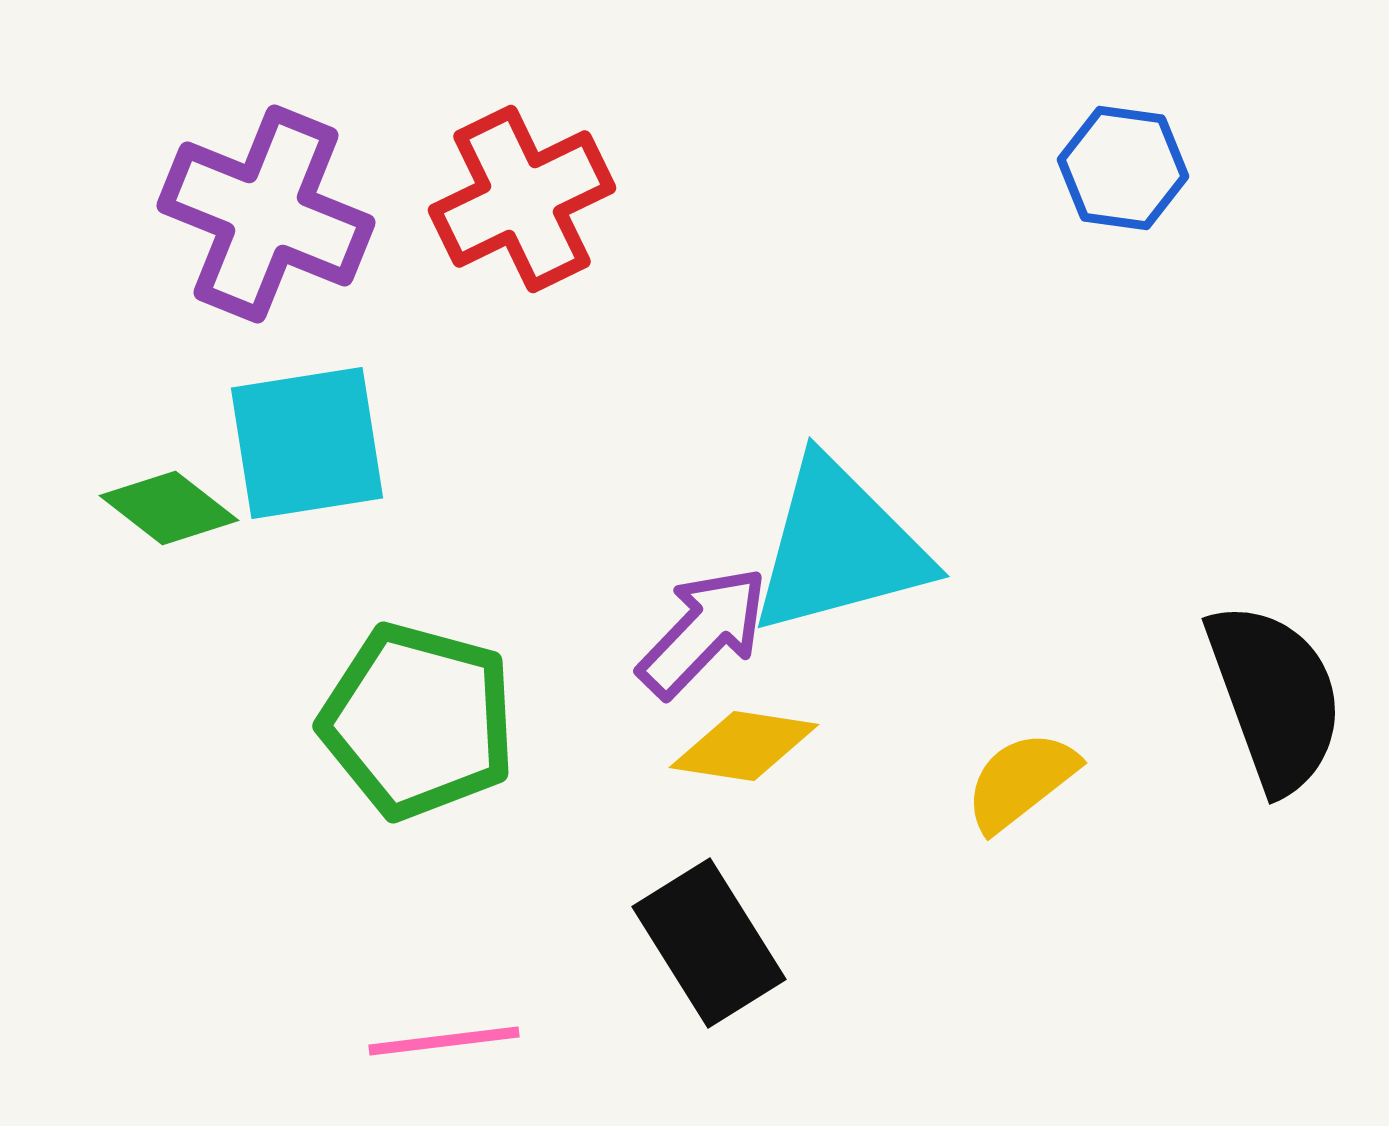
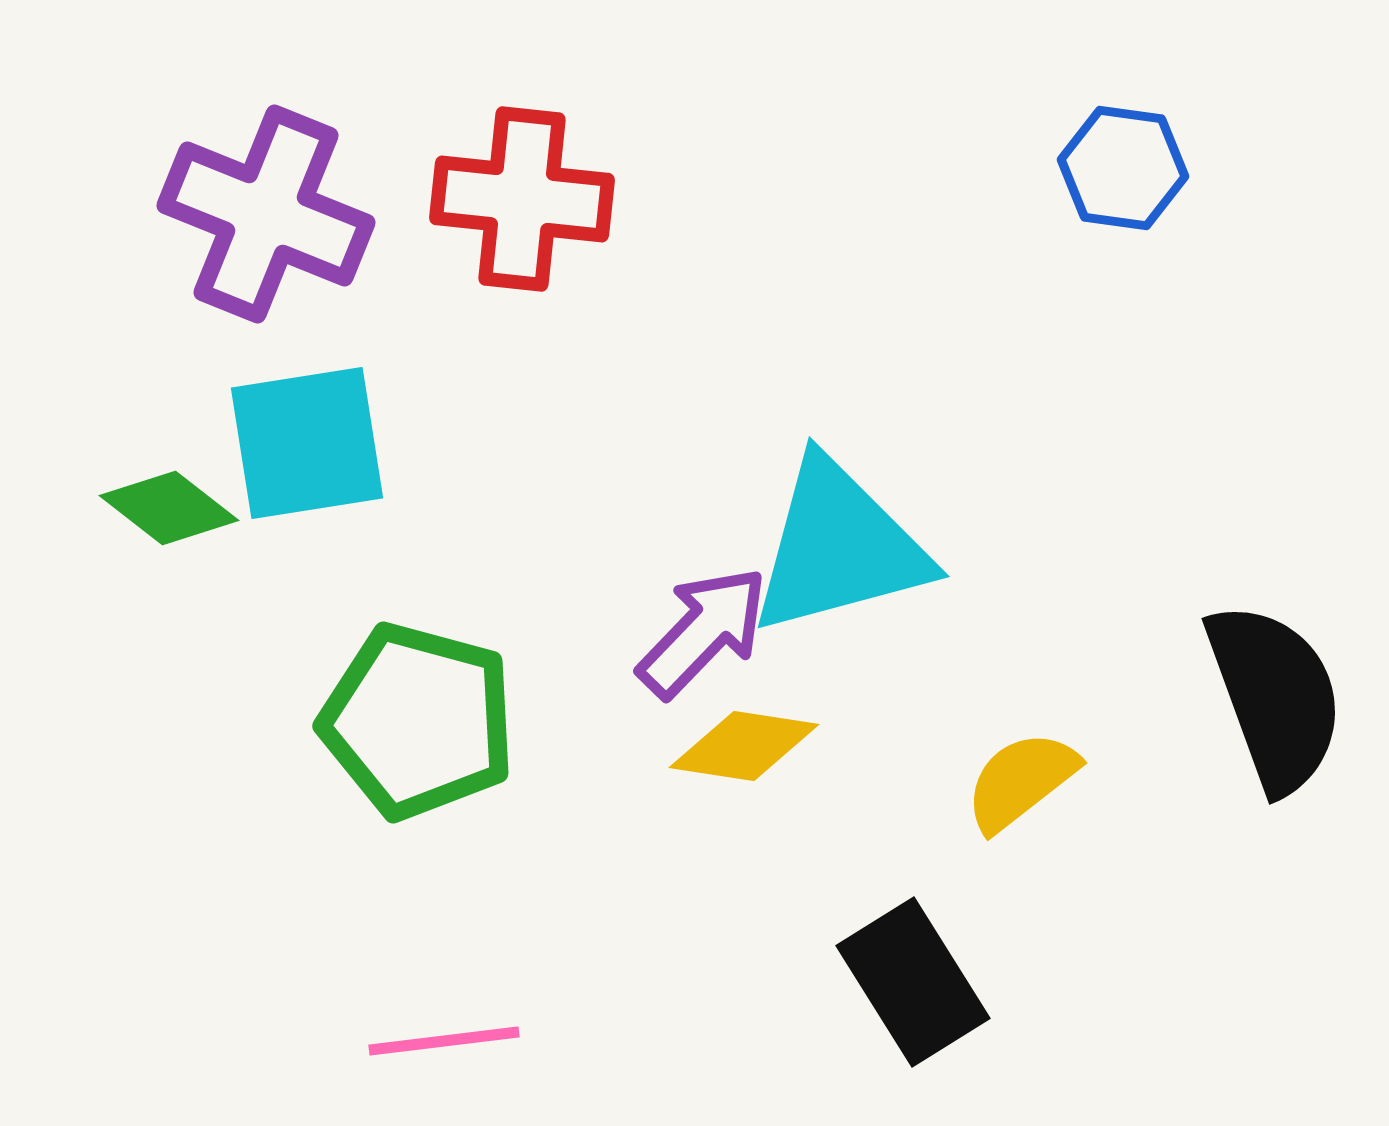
red cross: rotated 32 degrees clockwise
black rectangle: moved 204 px right, 39 px down
